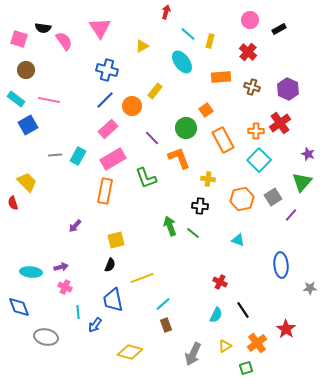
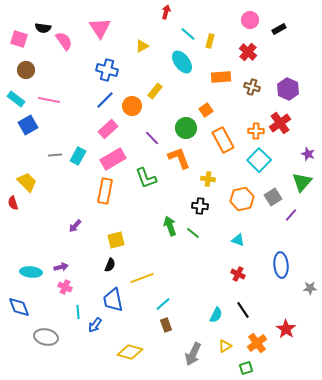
red cross at (220, 282): moved 18 px right, 8 px up
